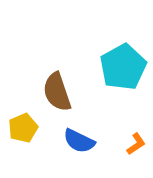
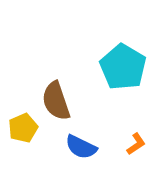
cyan pentagon: rotated 12 degrees counterclockwise
brown semicircle: moved 1 px left, 9 px down
blue semicircle: moved 2 px right, 6 px down
